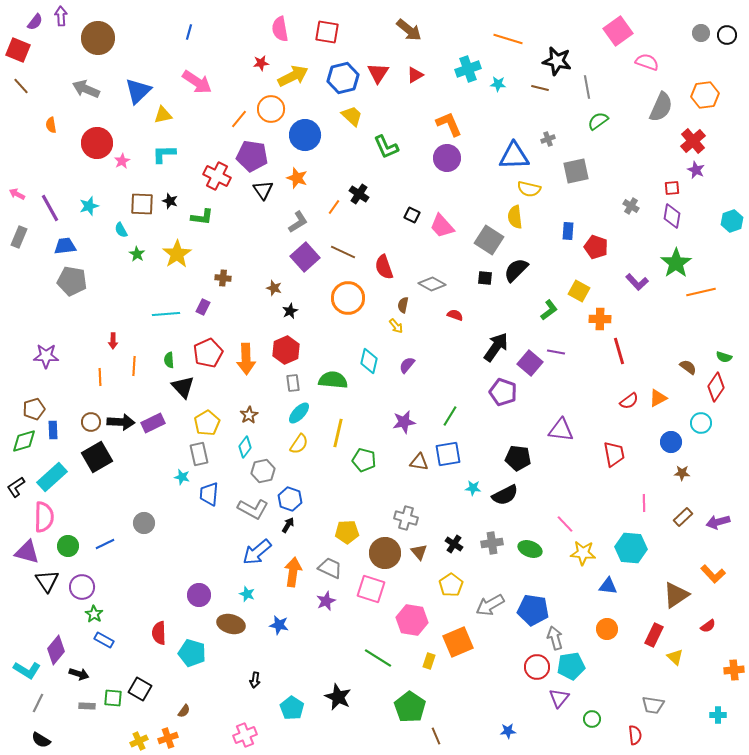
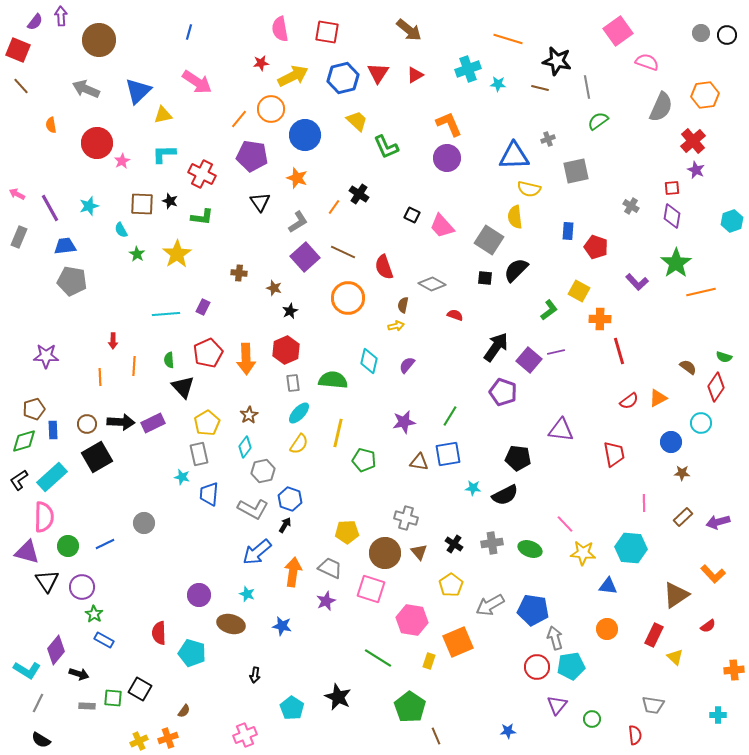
brown circle at (98, 38): moved 1 px right, 2 px down
yellow trapezoid at (352, 116): moved 5 px right, 5 px down
red cross at (217, 176): moved 15 px left, 2 px up
black triangle at (263, 190): moved 3 px left, 12 px down
brown cross at (223, 278): moved 16 px right, 5 px up
yellow arrow at (396, 326): rotated 63 degrees counterclockwise
purple line at (556, 352): rotated 24 degrees counterclockwise
purple square at (530, 363): moved 1 px left, 3 px up
brown circle at (91, 422): moved 4 px left, 2 px down
black L-shape at (16, 487): moved 3 px right, 7 px up
black arrow at (288, 525): moved 3 px left
blue star at (279, 625): moved 3 px right, 1 px down
black arrow at (255, 680): moved 5 px up
purple triangle at (559, 698): moved 2 px left, 7 px down
